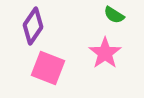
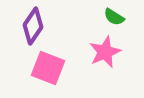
green semicircle: moved 2 px down
pink star: moved 1 px up; rotated 12 degrees clockwise
